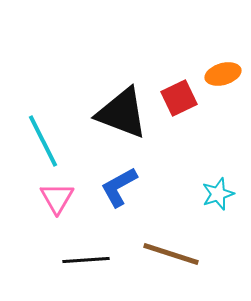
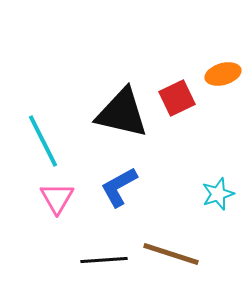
red square: moved 2 px left
black triangle: rotated 8 degrees counterclockwise
black line: moved 18 px right
